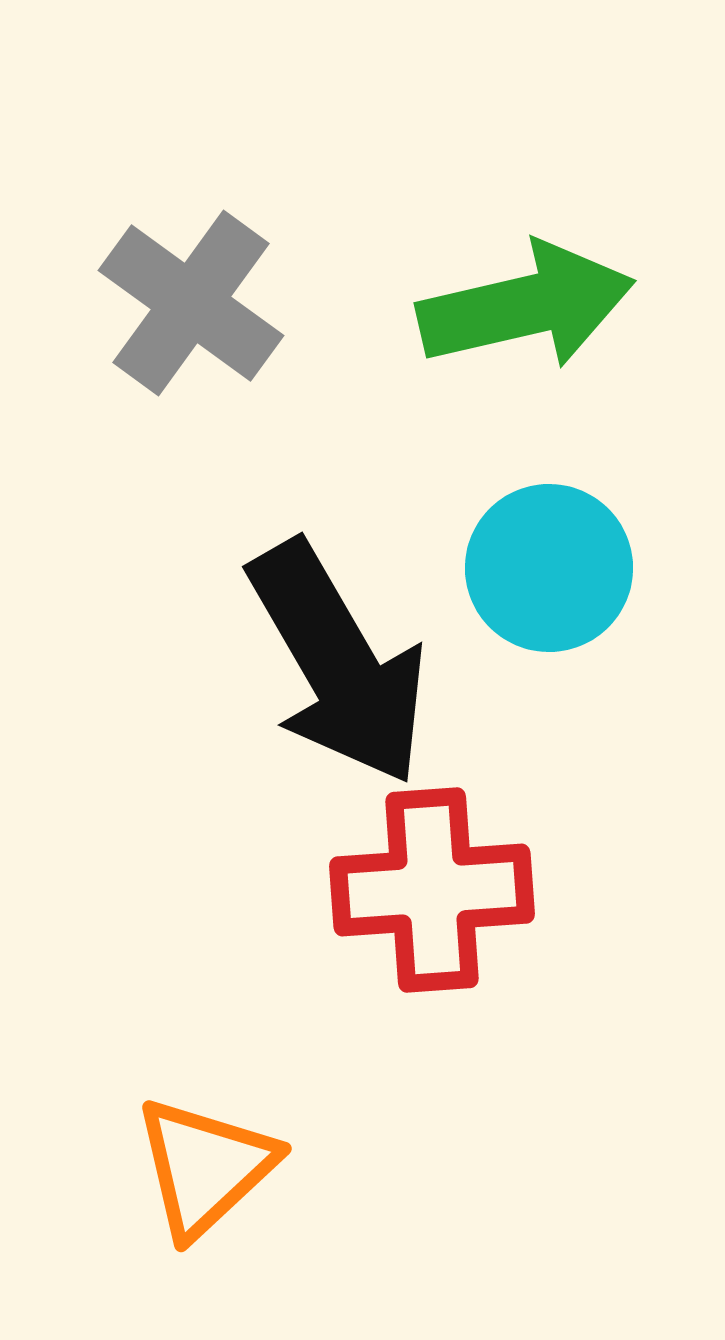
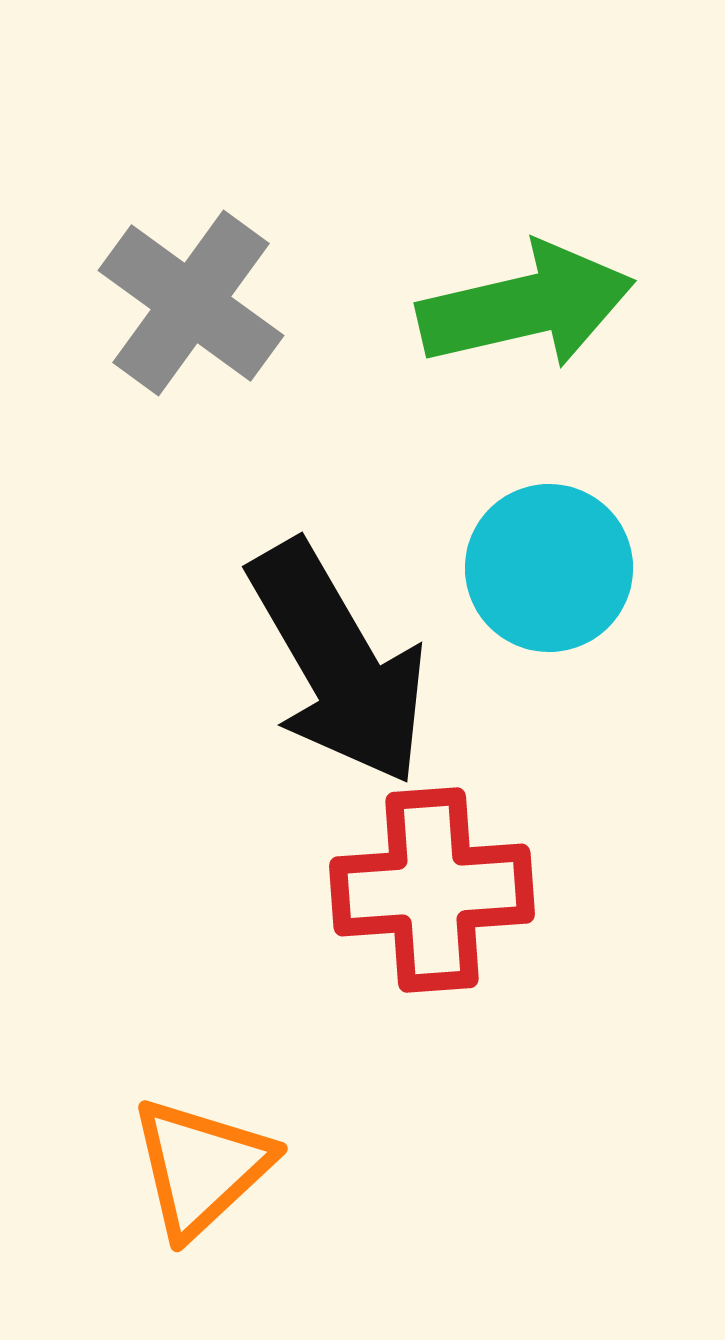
orange triangle: moved 4 px left
